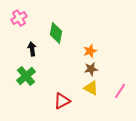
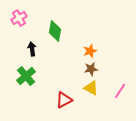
green diamond: moved 1 px left, 2 px up
red triangle: moved 2 px right, 1 px up
